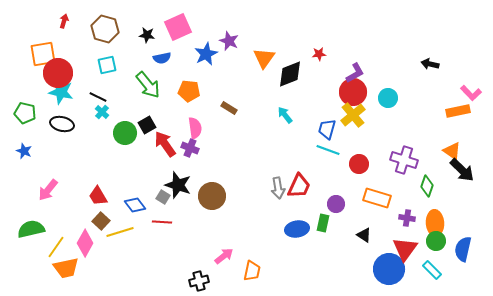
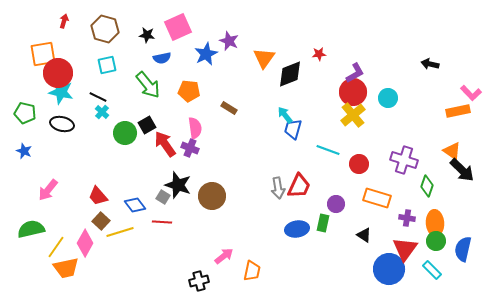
blue trapezoid at (327, 129): moved 34 px left
red trapezoid at (98, 196): rotated 10 degrees counterclockwise
